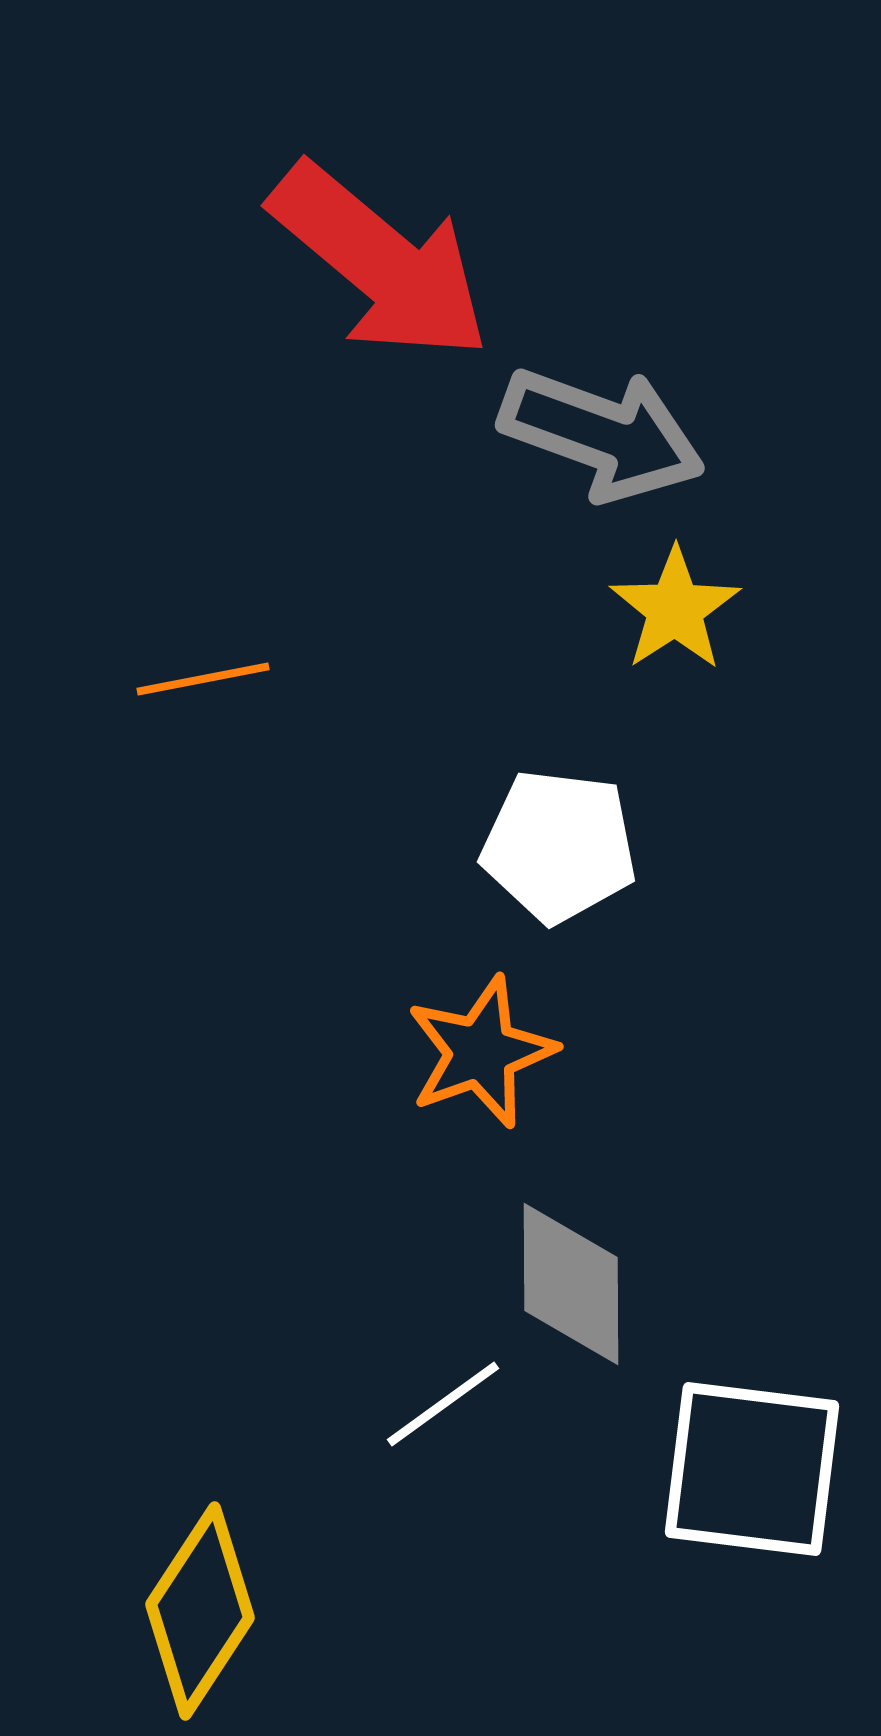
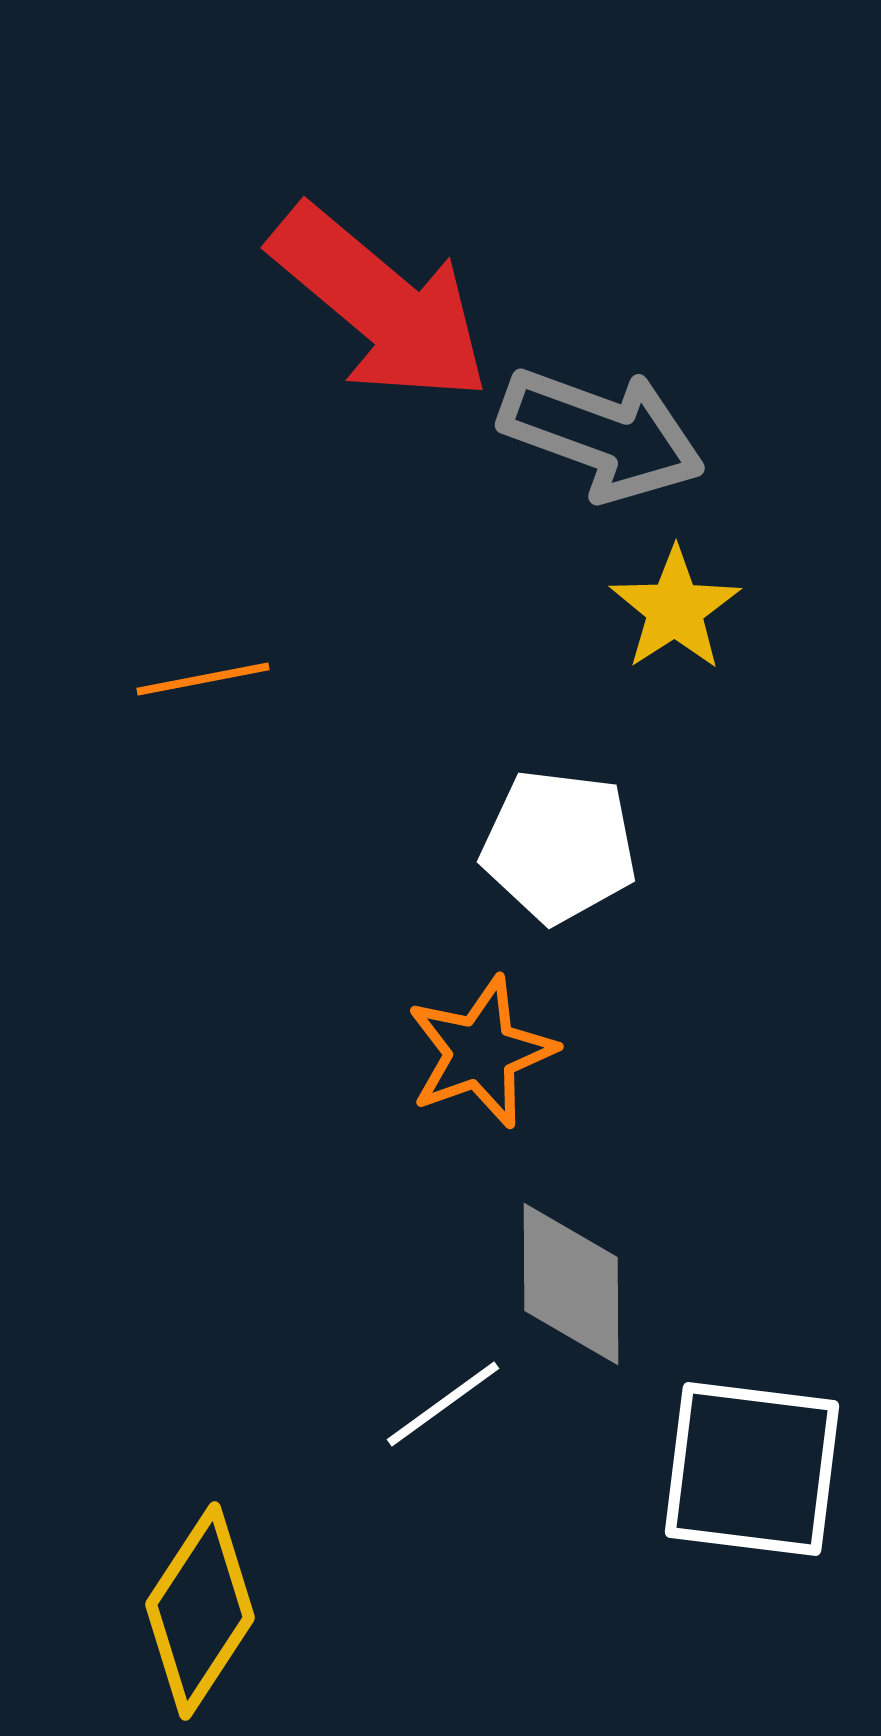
red arrow: moved 42 px down
